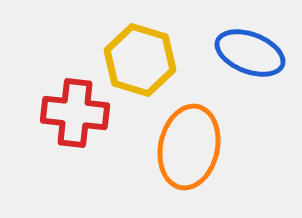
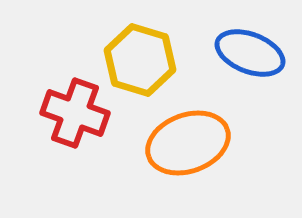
red cross: rotated 14 degrees clockwise
orange ellipse: moved 1 px left, 4 px up; rotated 58 degrees clockwise
